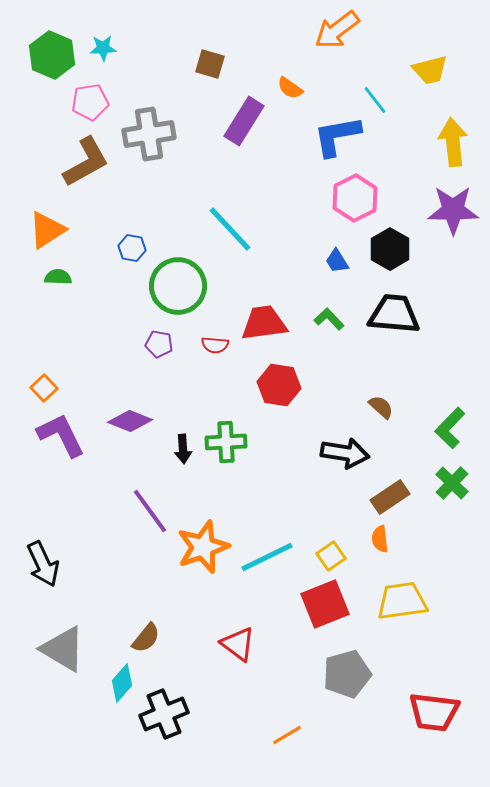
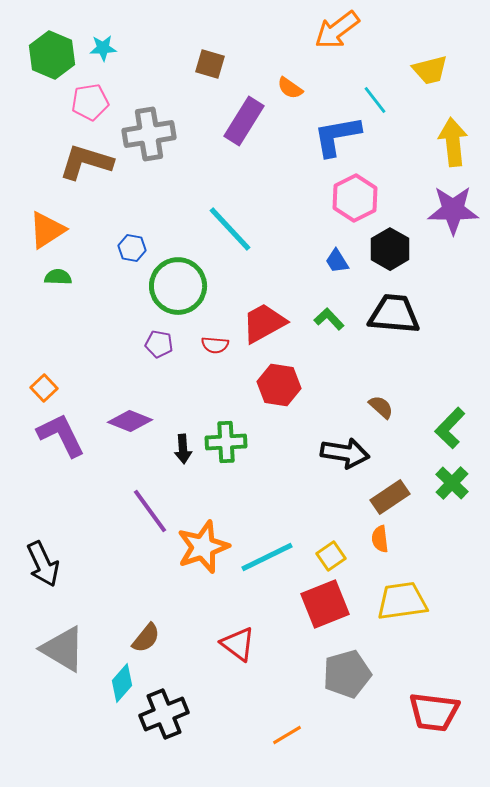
brown L-shape at (86, 162): rotated 134 degrees counterclockwise
red trapezoid at (264, 323): rotated 21 degrees counterclockwise
